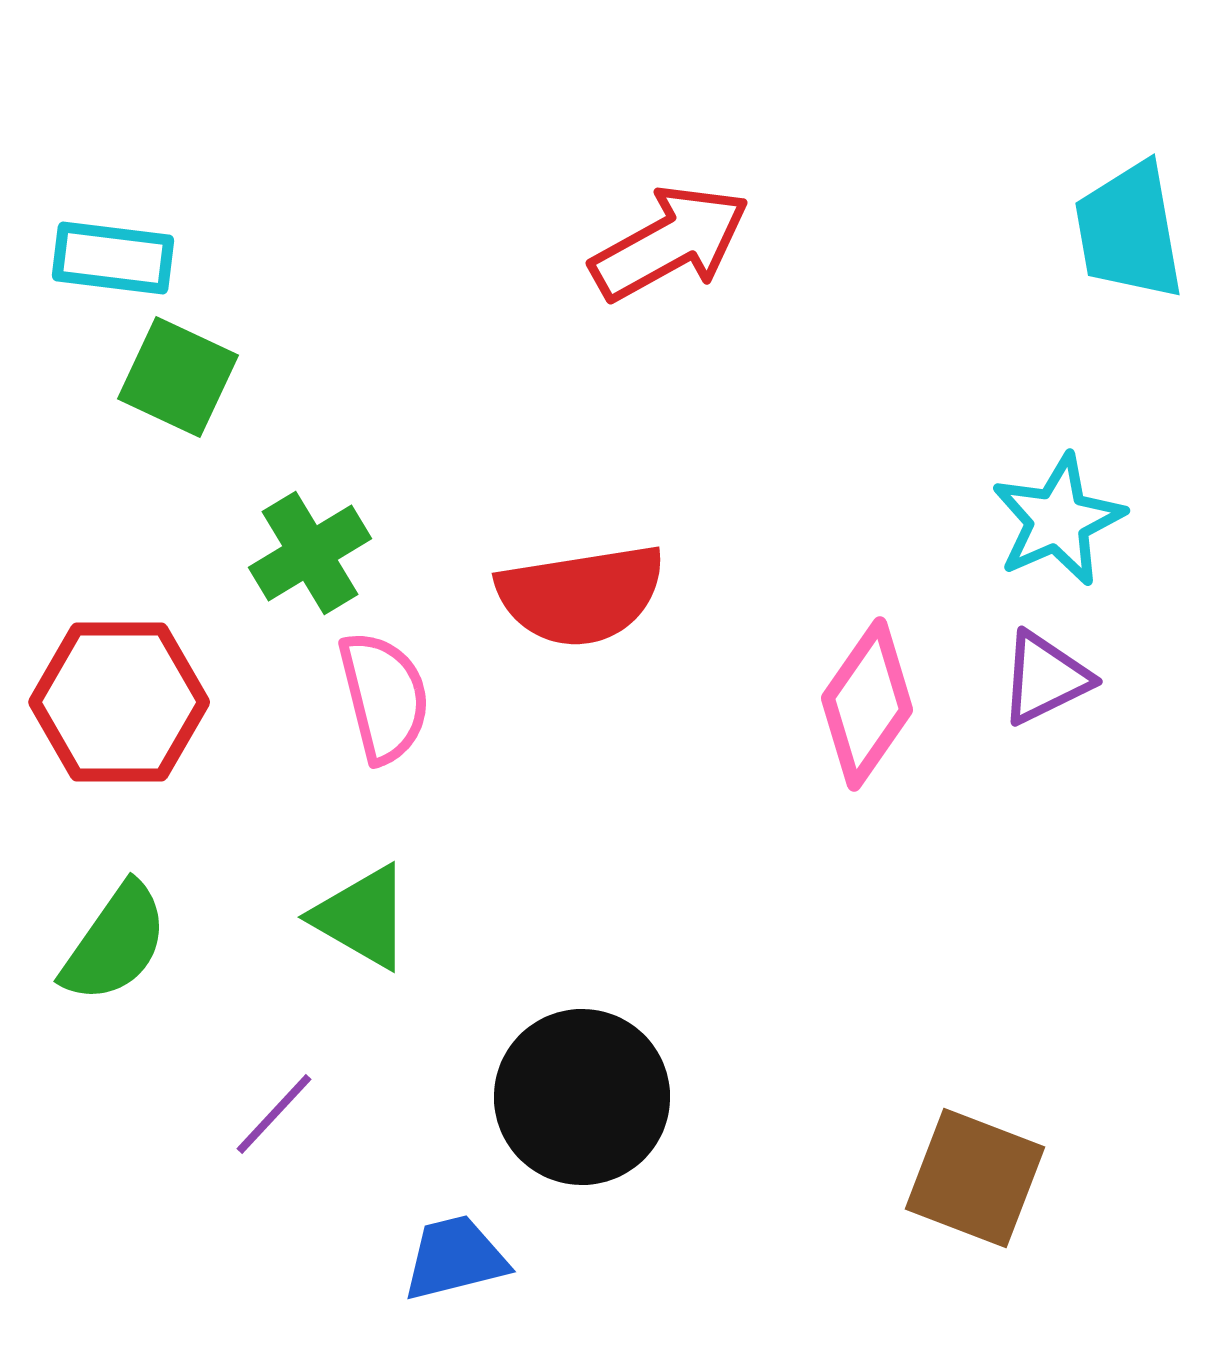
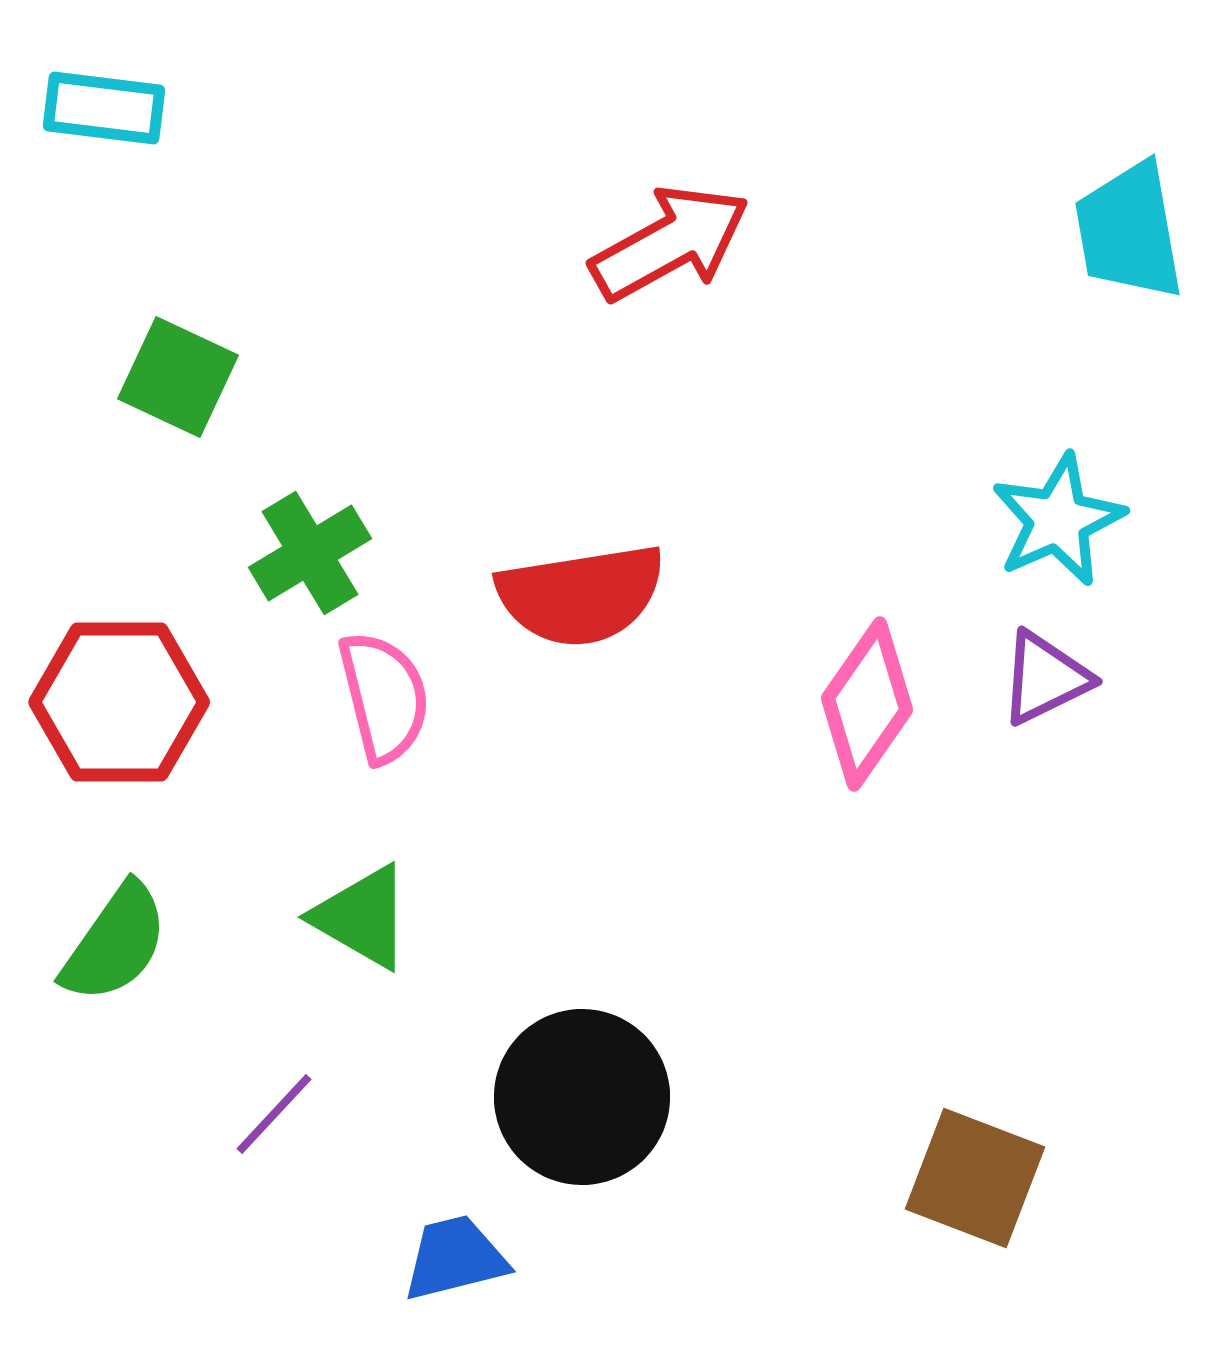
cyan rectangle: moved 9 px left, 150 px up
